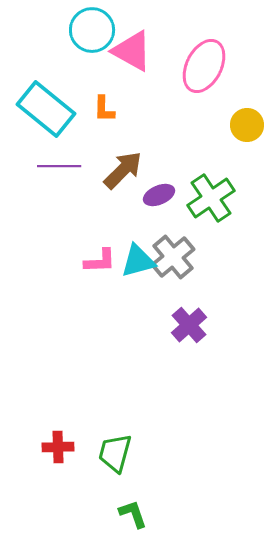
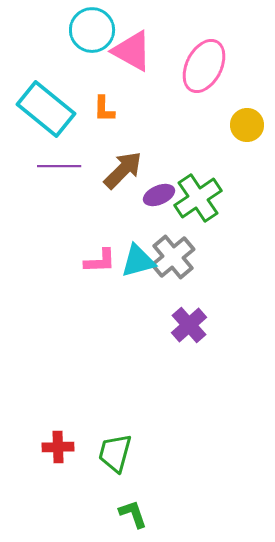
green cross: moved 13 px left
